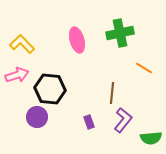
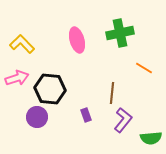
pink arrow: moved 3 px down
purple rectangle: moved 3 px left, 7 px up
